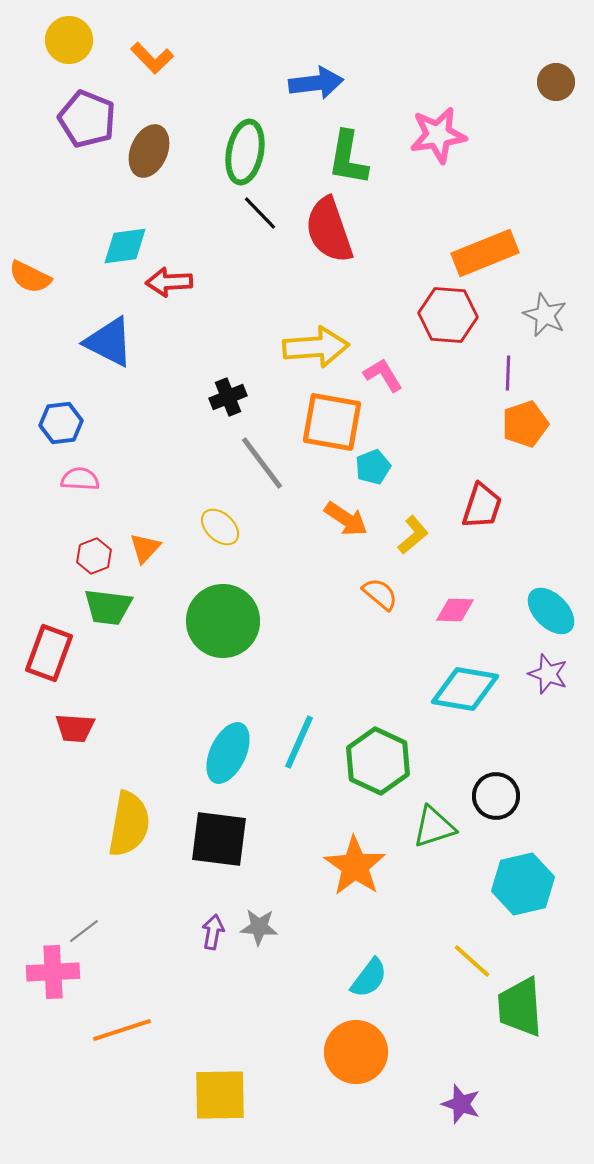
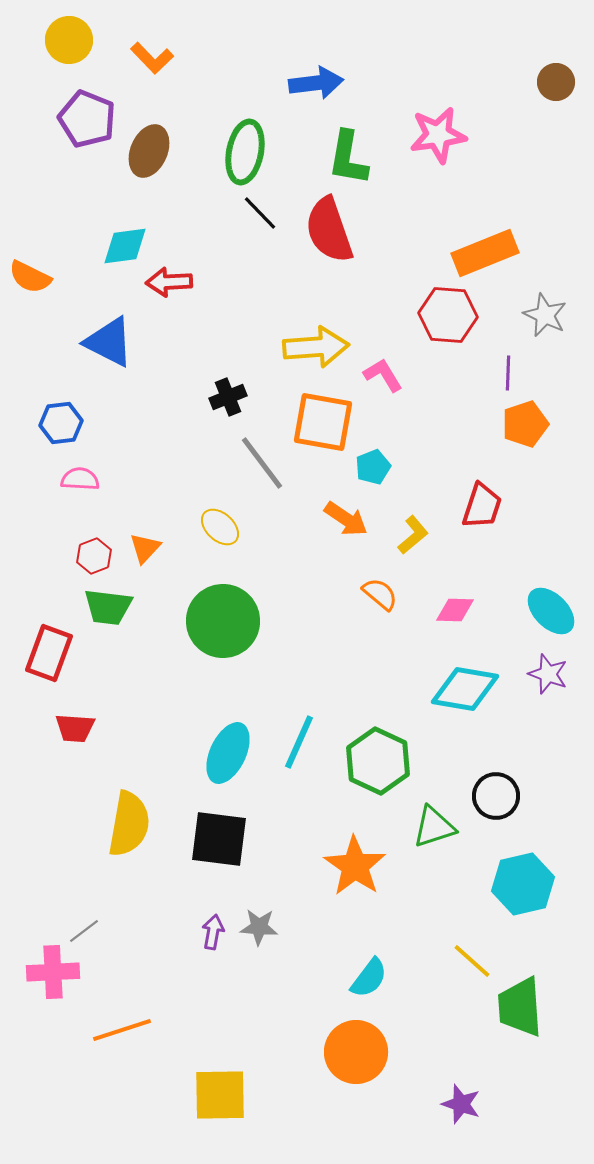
orange square at (332, 422): moved 9 px left
